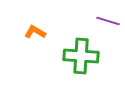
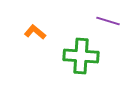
orange L-shape: rotated 10 degrees clockwise
